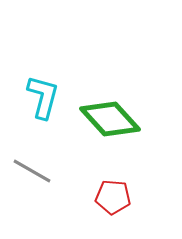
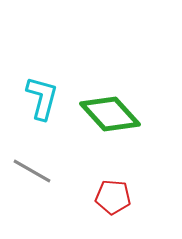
cyan L-shape: moved 1 px left, 1 px down
green diamond: moved 5 px up
